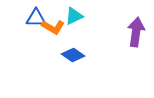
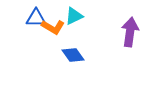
purple arrow: moved 6 px left
blue diamond: rotated 20 degrees clockwise
